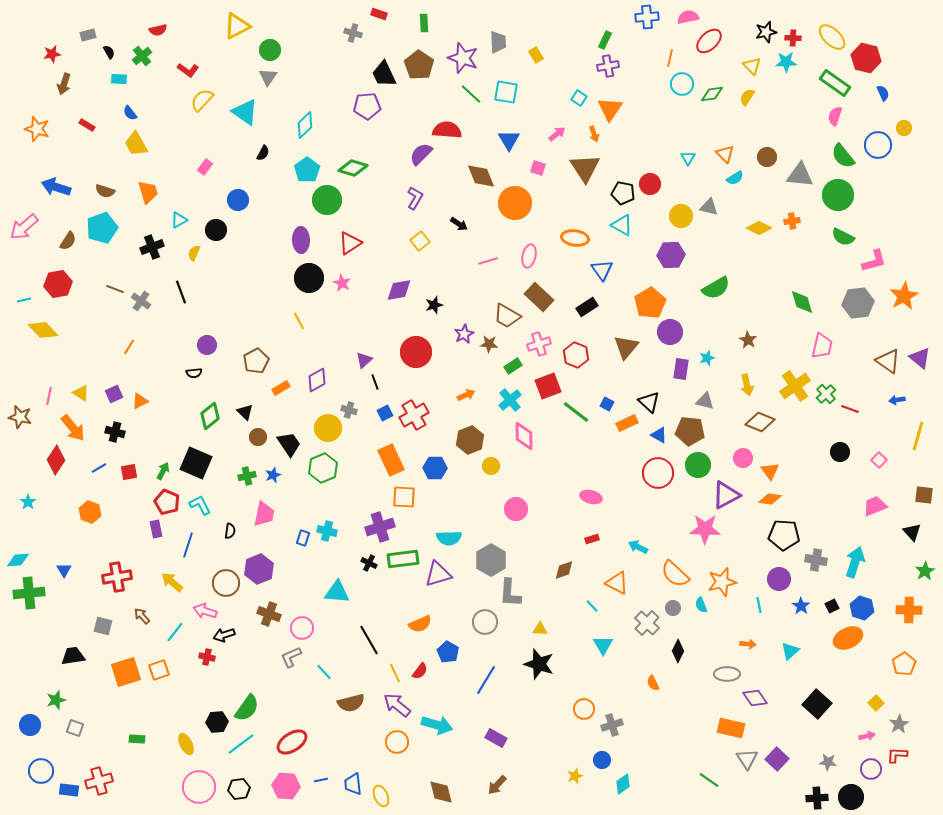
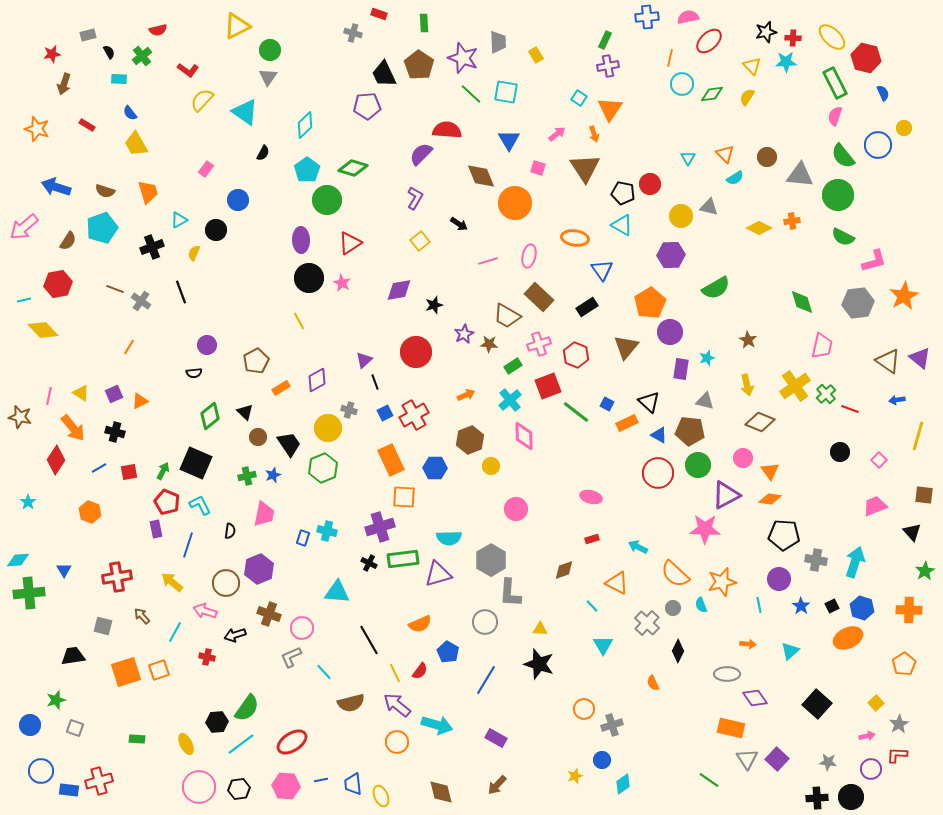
green rectangle at (835, 83): rotated 28 degrees clockwise
pink rectangle at (205, 167): moved 1 px right, 2 px down
cyan line at (175, 632): rotated 10 degrees counterclockwise
black arrow at (224, 635): moved 11 px right
